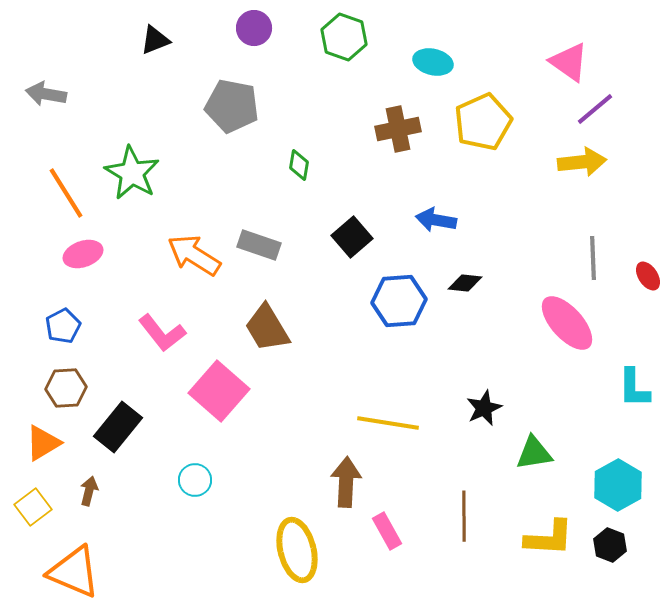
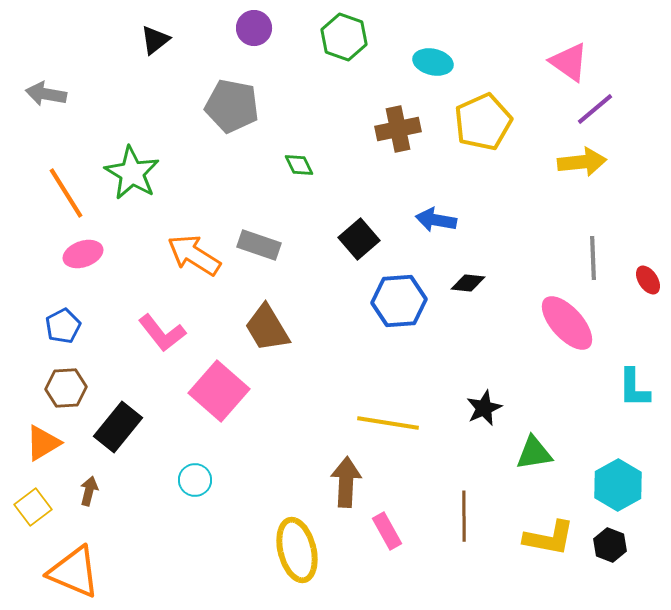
black triangle at (155, 40): rotated 16 degrees counterclockwise
green diamond at (299, 165): rotated 36 degrees counterclockwise
black square at (352, 237): moved 7 px right, 2 px down
red ellipse at (648, 276): moved 4 px down
black diamond at (465, 283): moved 3 px right
yellow L-shape at (549, 538): rotated 8 degrees clockwise
